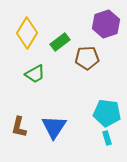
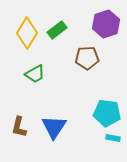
green rectangle: moved 3 px left, 12 px up
cyan rectangle: moved 6 px right; rotated 64 degrees counterclockwise
